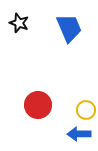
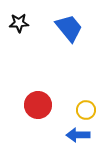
black star: rotated 24 degrees counterclockwise
blue trapezoid: rotated 16 degrees counterclockwise
blue arrow: moved 1 px left, 1 px down
